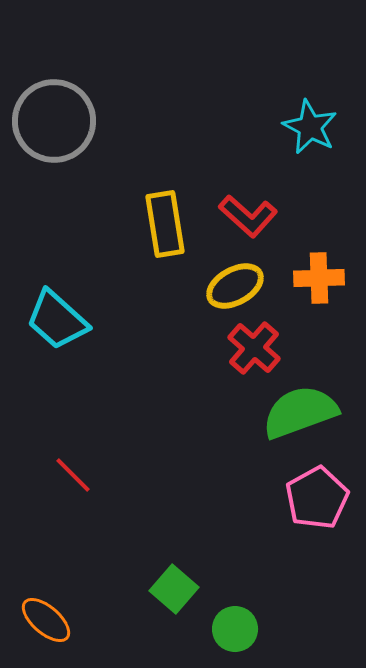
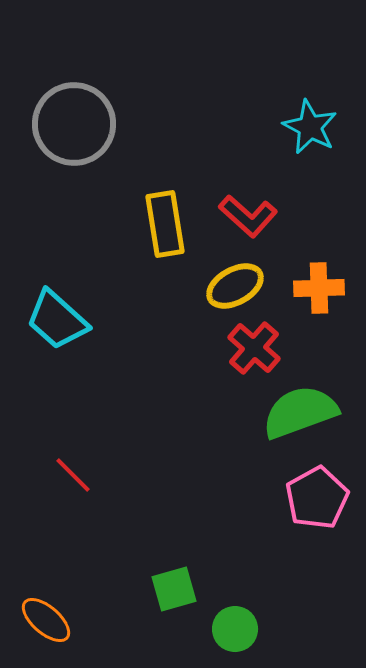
gray circle: moved 20 px right, 3 px down
orange cross: moved 10 px down
green square: rotated 33 degrees clockwise
